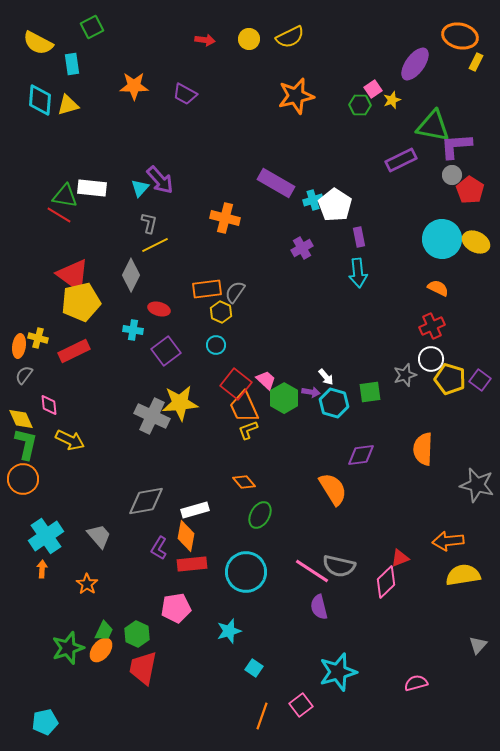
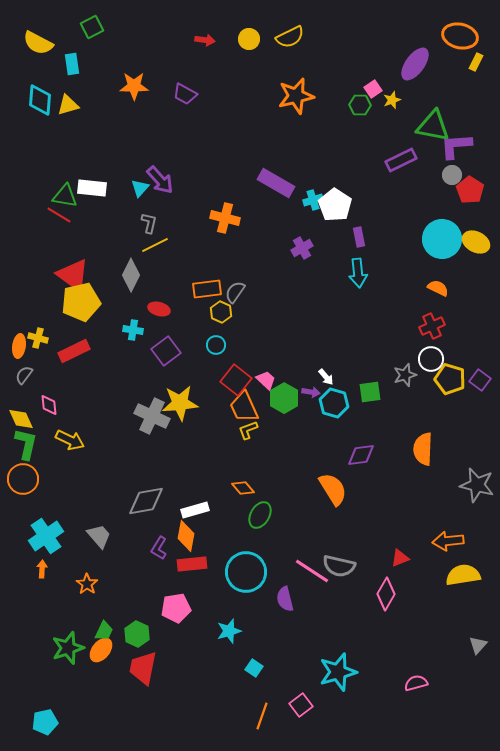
red square at (236, 384): moved 4 px up
orange diamond at (244, 482): moved 1 px left, 6 px down
pink diamond at (386, 582): moved 12 px down; rotated 16 degrees counterclockwise
purple semicircle at (319, 607): moved 34 px left, 8 px up
